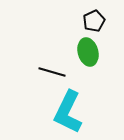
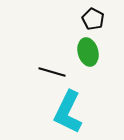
black pentagon: moved 1 px left, 2 px up; rotated 20 degrees counterclockwise
